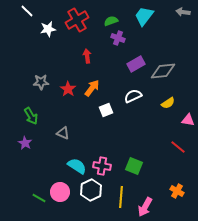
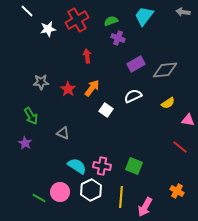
gray diamond: moved 2 px right, 1 px up
white square: rotated 32 degrees counterclockwise
red line: moved 2 px right
